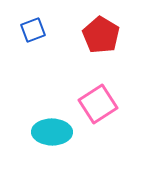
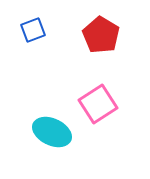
cyan ellipse: rotated 24 degrees clockwise
